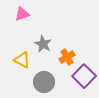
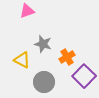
pink triangle: moved 5 px right, 3 px up
gray star: rotated 12 degrees counterclockwise
